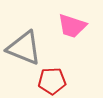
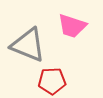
gray triangle: moved 4 px right, 3 px up
